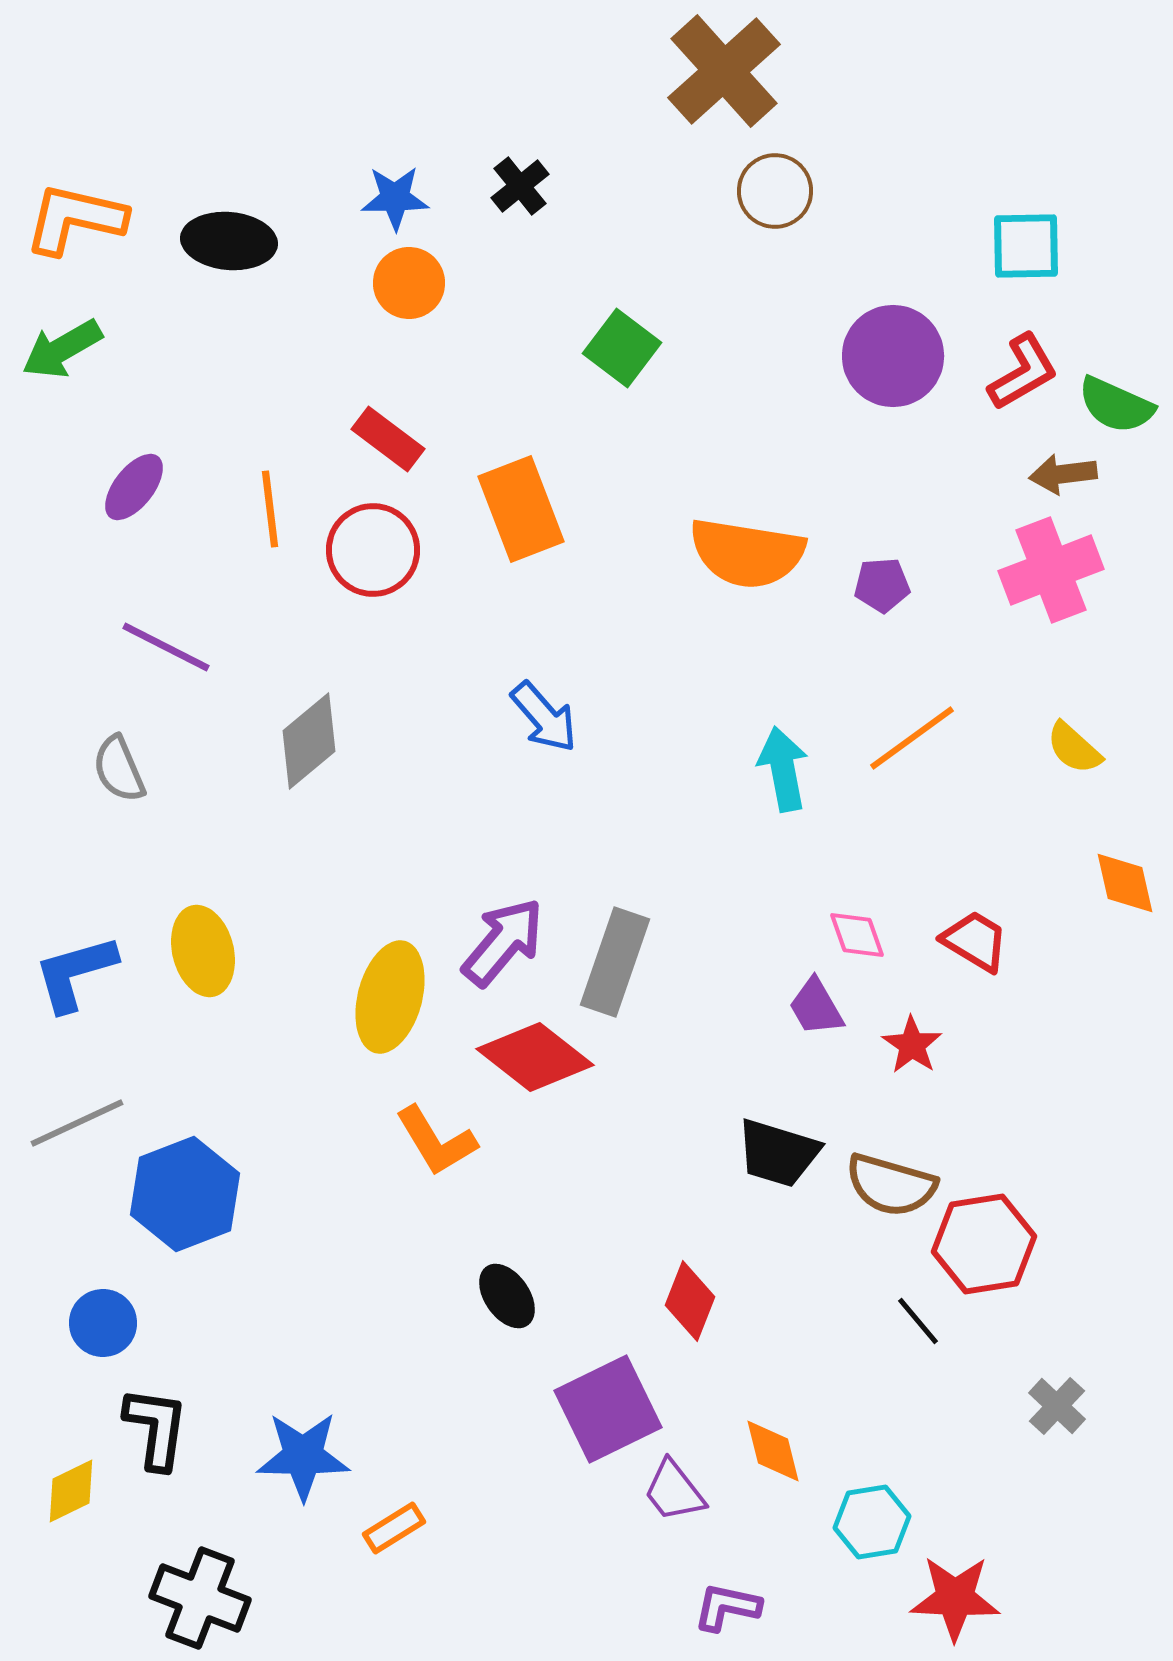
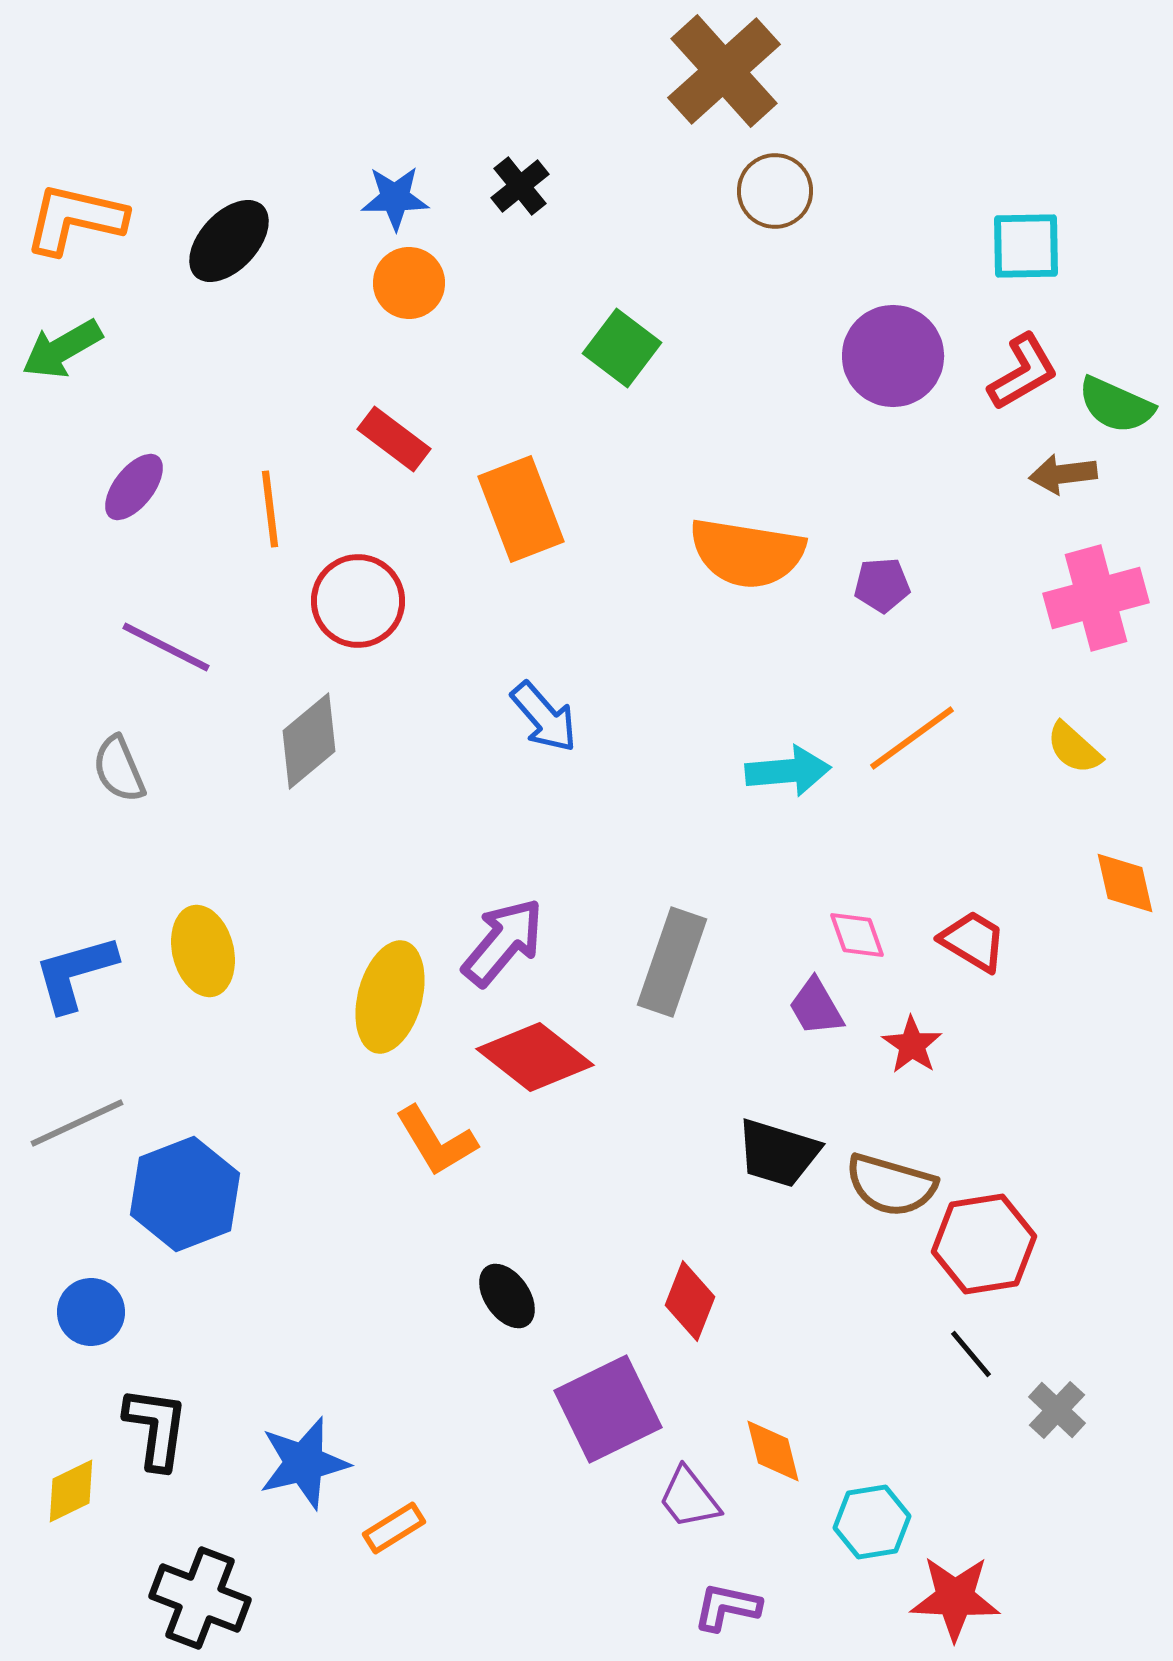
black ellipse at (229, 241): rotated 52 degrees counterclockwise
red rectangle at (388, 439): moved 6 px right
red circle at (373, 550): moved 15 px left, 51 px down
pink cross at (1051, 570): moved 45 px right, 28 px down; rotated 6 degrees clockwise
cyan arrow at (783, 769): moved 5 px right, 2 px down; rotated 96 degrees clockwise
red trapezoid at (975, 941): moved 2 px left
gray rectangle at (615, 962): moved 57 px right
black line at (918, 1321): moved 53 px right, 33 px down
blue circle at (103, 1323): moved 12 px left, 11 px up
gray cross at (1057, 1406): moved 4 px down
blue star at (303, 1456): moved 1 px right, 7 px down; rotated 14 degrees counterclockwise
purple trapezoid at (674, 1491): moved 15 px right, 7 px down
